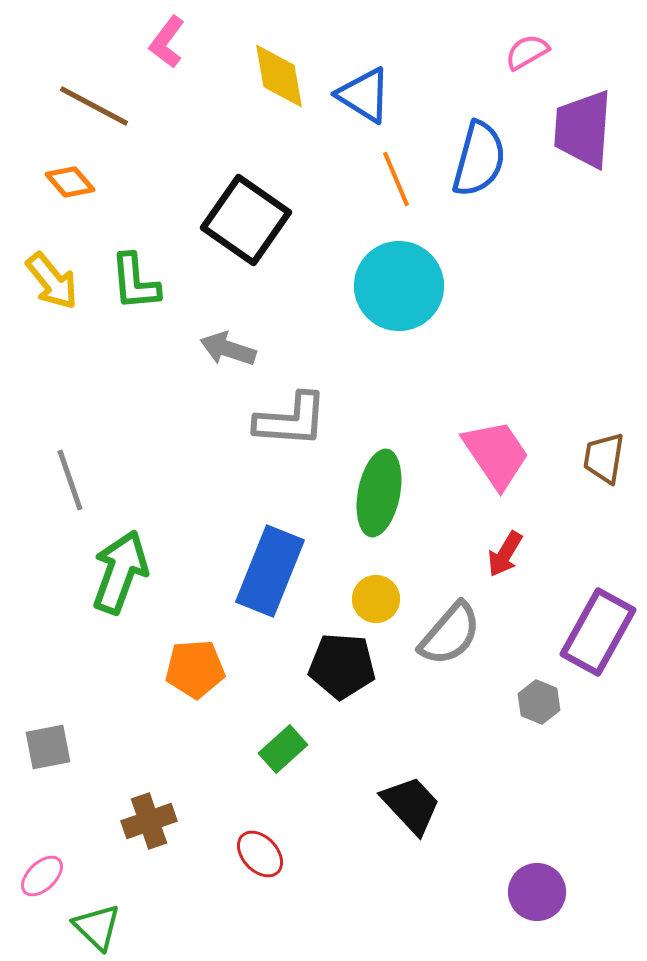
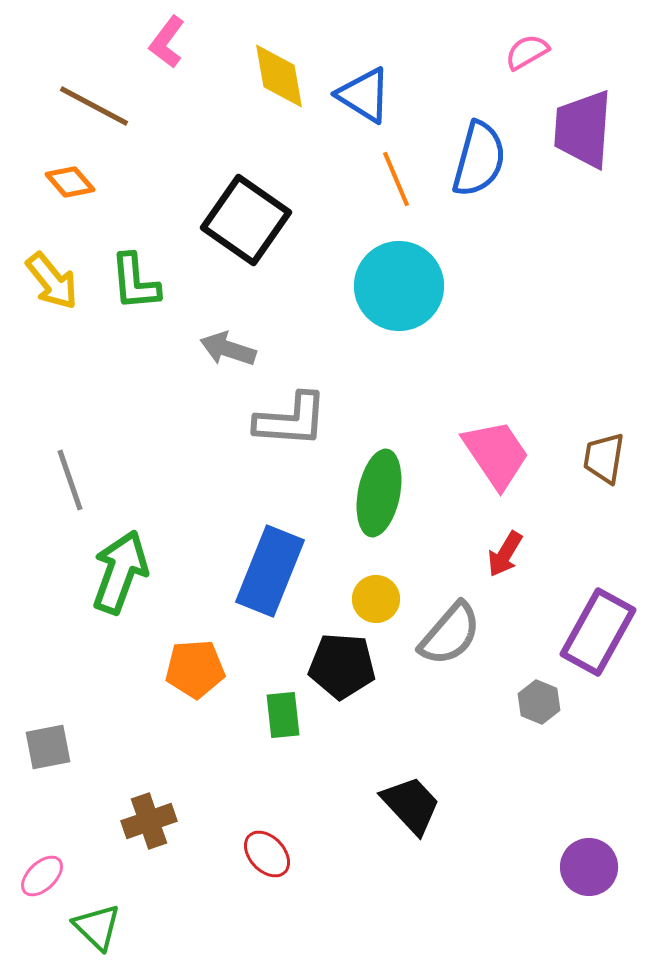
green rectangle: moved 34 px up; rotated 54 degrees counterclockwise
red ellipse: moved 7 px right
purple circle: moved 52 px right, 25 px up
